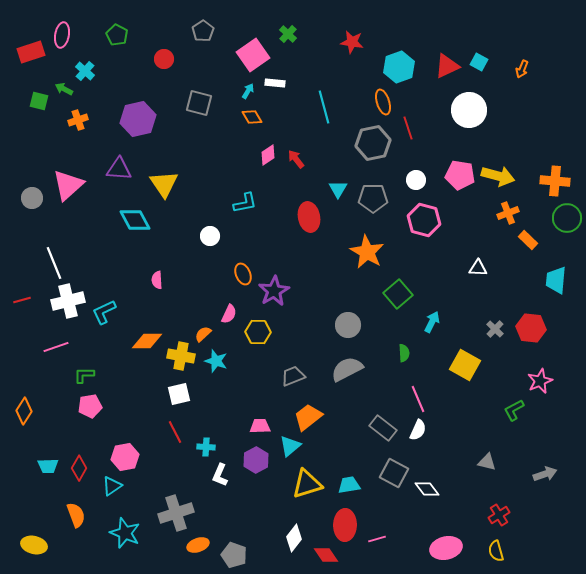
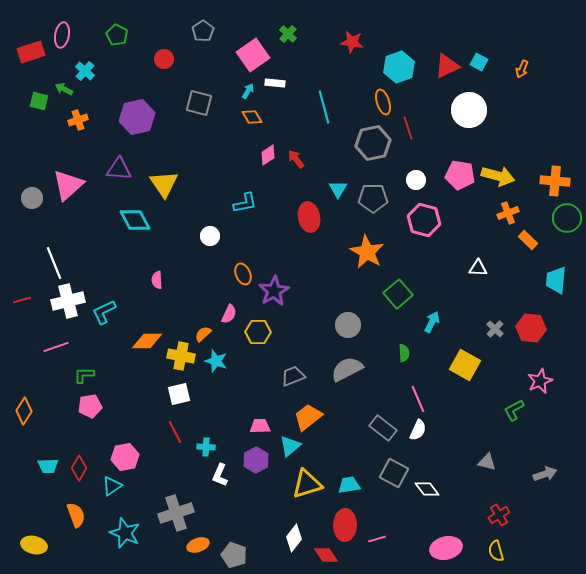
purple hexagon at (138, 119): moved 1 px left, 2 px up
